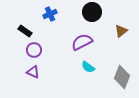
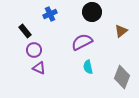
black rectangle: rotated 16 degrees clockwise
cyan semicircle: rotated 40 degrees clockwise
purple triangle: moved 6 px right, 4 px up
